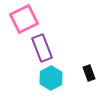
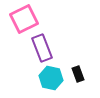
black rectangle: moved 11 px left, 1 px down
cyan hexagon: rotated 20 degrees counterclockwise
